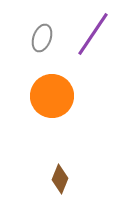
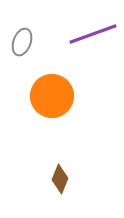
purple line: rotated 36 degrees clockwise
gray ellipse: moved 20 px left, 4 px down
